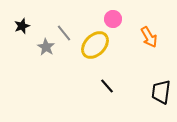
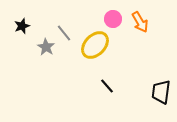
orange arrow: moved 9 px left, 15 px up
